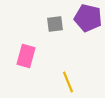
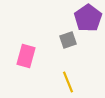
purple pentagon: rotated 24 degrees clockwise
gray square: moved 13 px right, 16 px down; rotated 12 degrees counterclockwise
